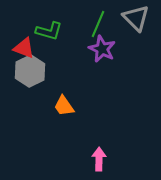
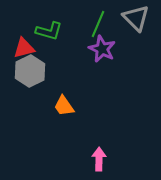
red triangle: rotated 35 degrees counterclockwise
